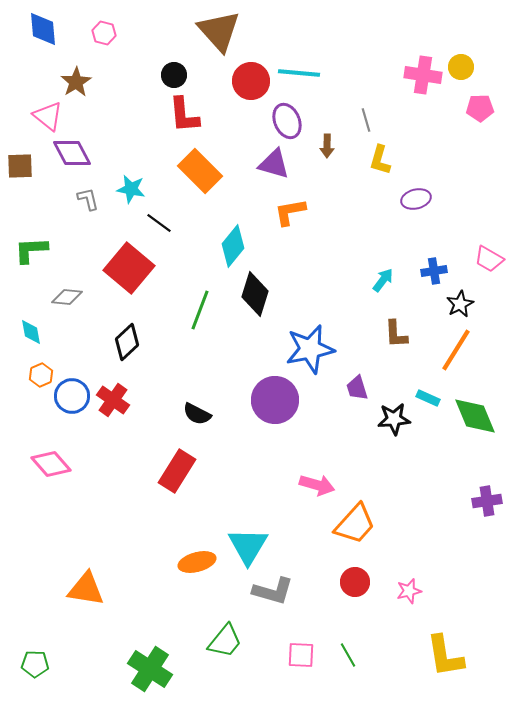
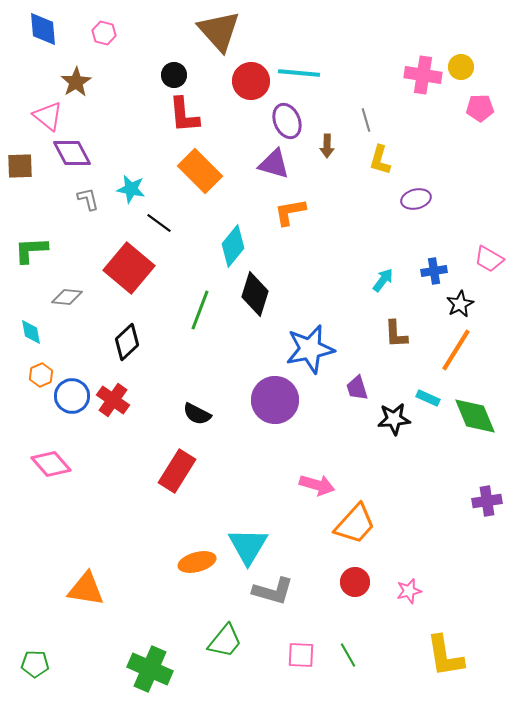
green cross at (150, 669): rotated 9 degrees counterclockwise
